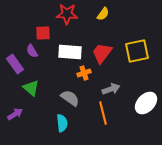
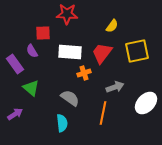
yellow semicircle: moved 9 px right, 12 px down
gray arrow: moved 4 px right, 2 px up
orange line: rotated 25 degrees clockwise
